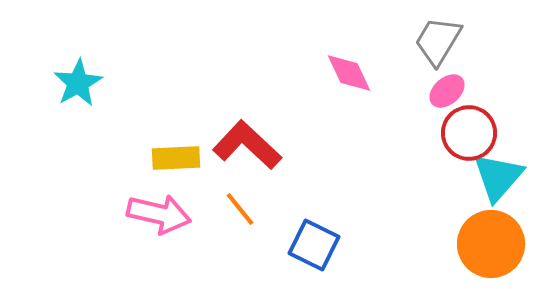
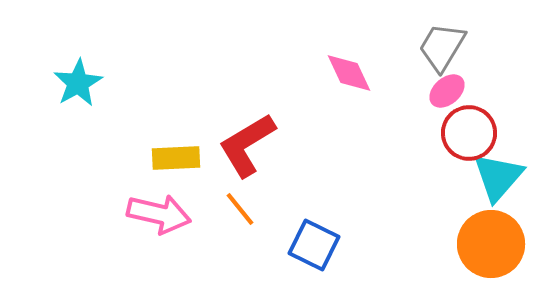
gray trapezoid: moved 4 px right, 6 px down
red L-shape: rotated 74 degrees counterclockwise
